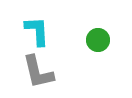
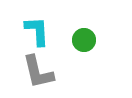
green circle: moved 14 px left
